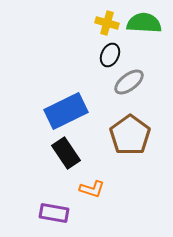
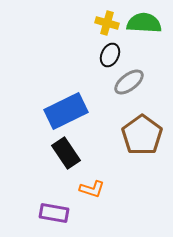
brown pentagon: moved 12 px right
